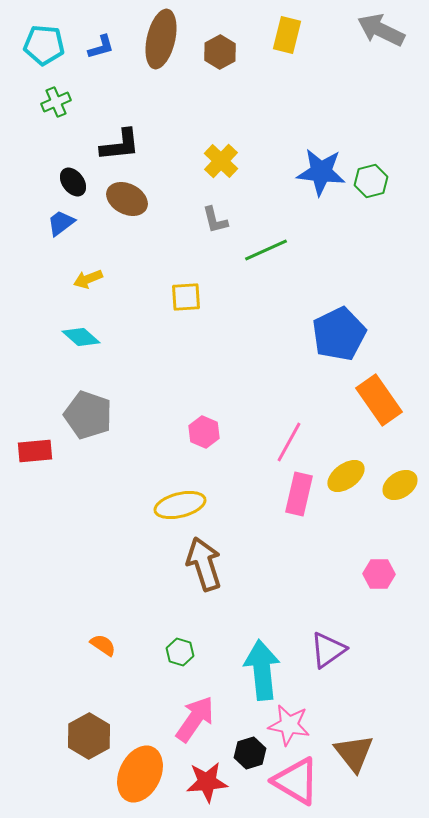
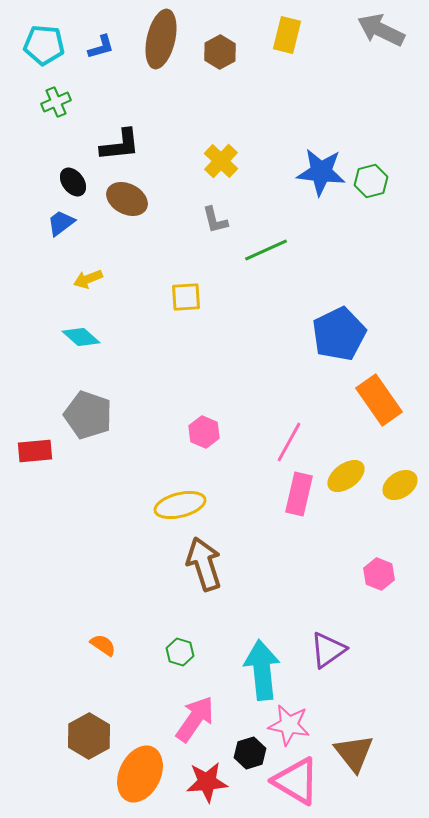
pink hexagon at (379, 574): rotated 20 degrees clockwise
